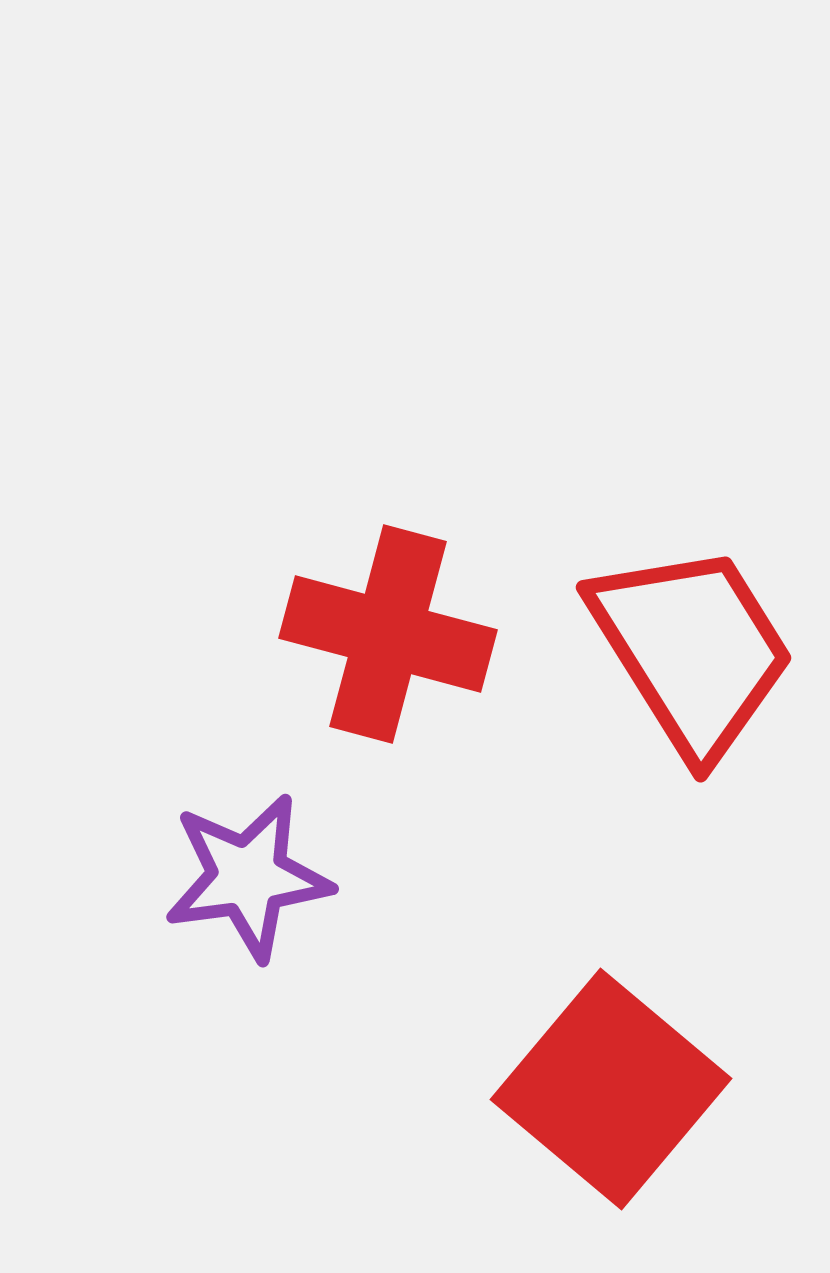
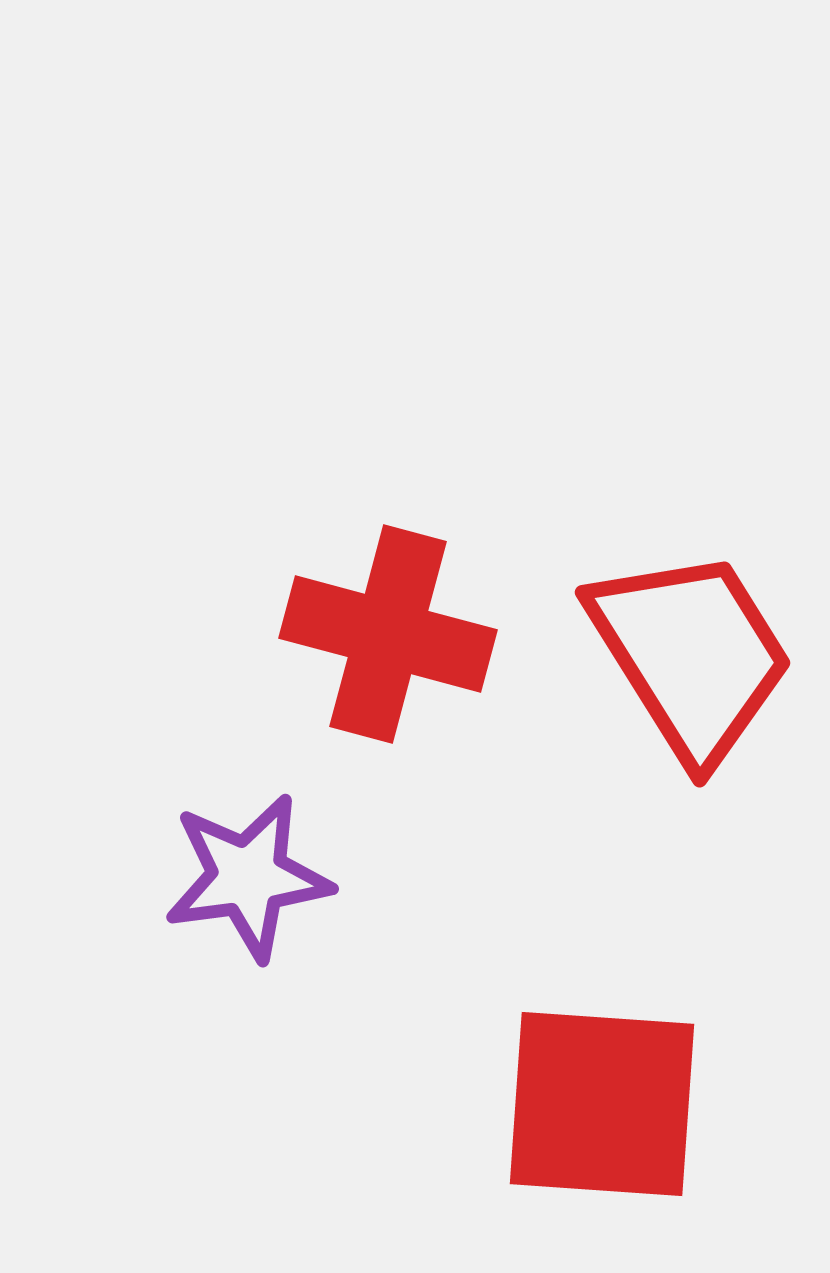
red trapezoid: moved 1 px left, 5 px down
red square: moved 9 px left, 15 px down; rotated 36 degrees counterclockwise
